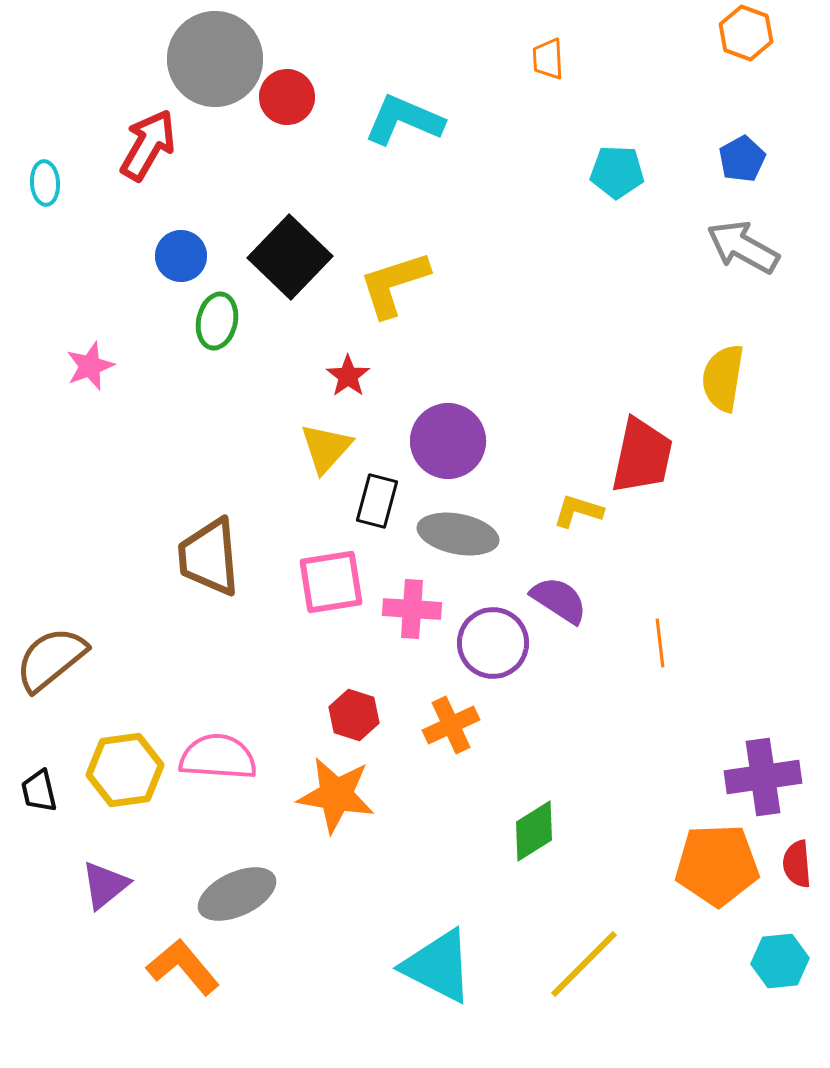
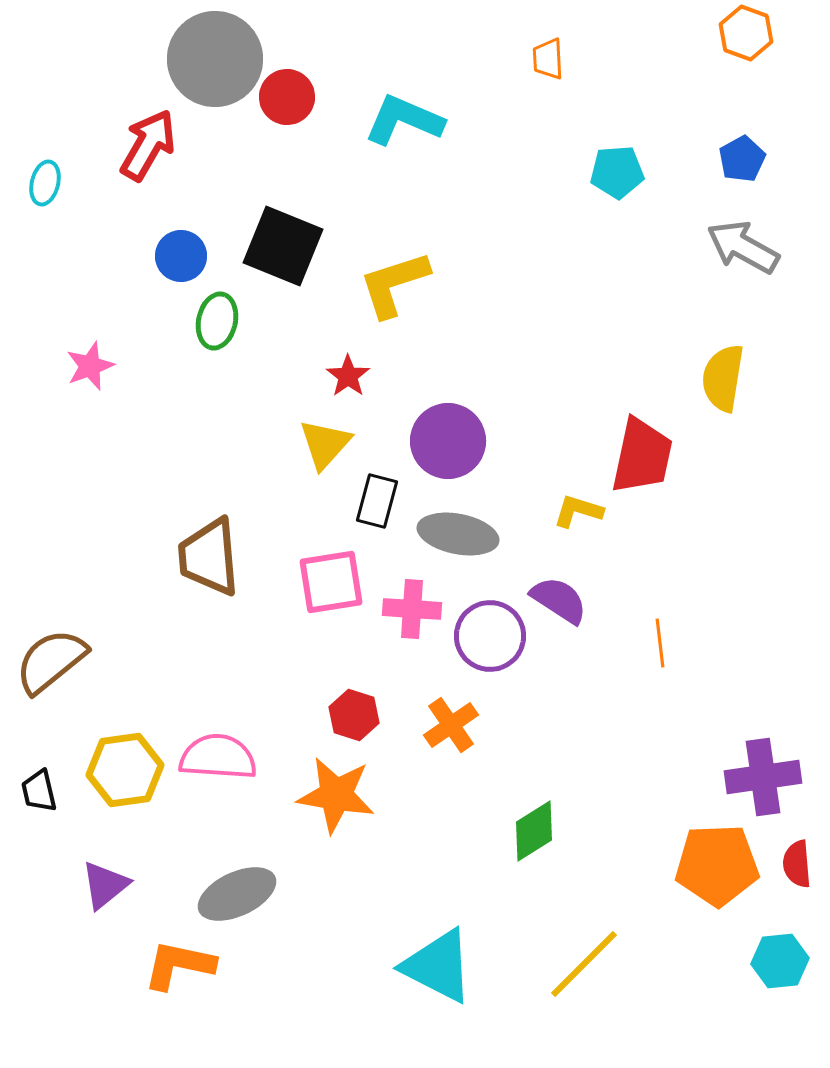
cyan pentagon at (617, 172): rotated 6 degrees counterclockwise
cyan ellipse at (45, 183): rotated 18 degrees clockwise
black square at (290, 257): moved 7 px left, 11 px up; rotated 22 degrees counterclockwise
yellow triangle at (326, 448): moved 1 px left, 4 px up
purple circle at (493, 643): moved 3 px left, 7 px up
brown semicircle at (51, 659): moved 2 px down
orange cross at (451, 725): rotated 10 degrees counterclockwise
orange L-shape at (183, 967): moved 4 px left, 2 px up; rotated 38 degrees counterclockwise
